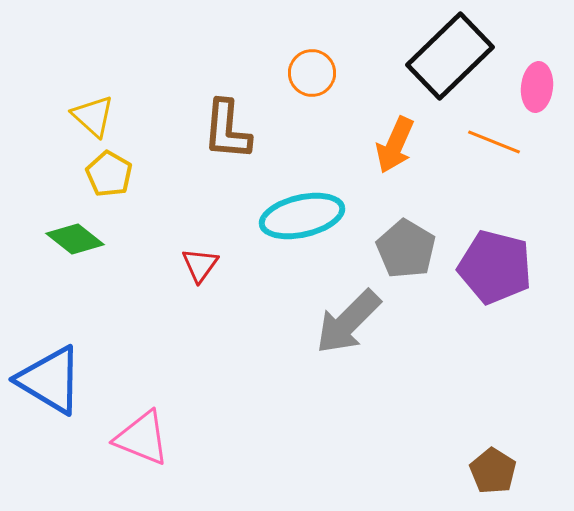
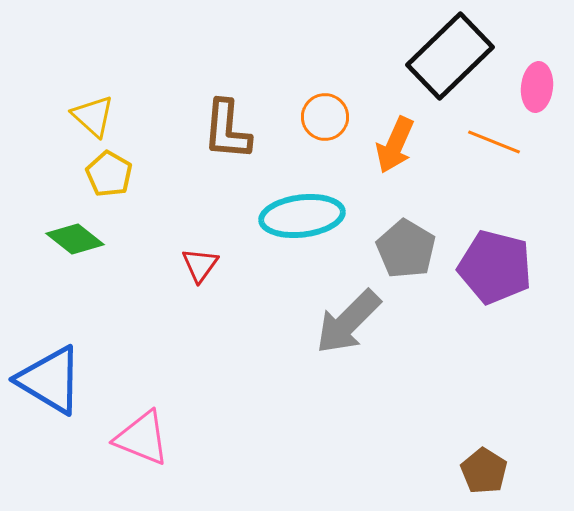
orange circle: moved 13 px right, 44 px down
cyan ellipse: rotated 6 degrees clockwise
brown pentagon: moved 9 px left
